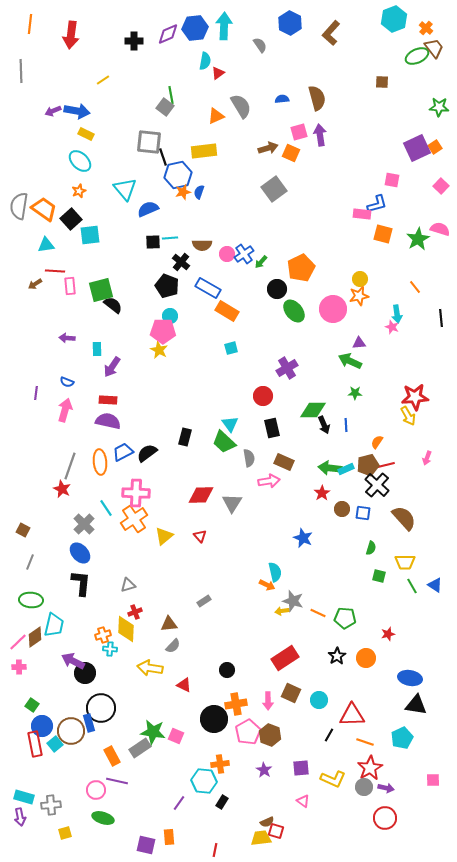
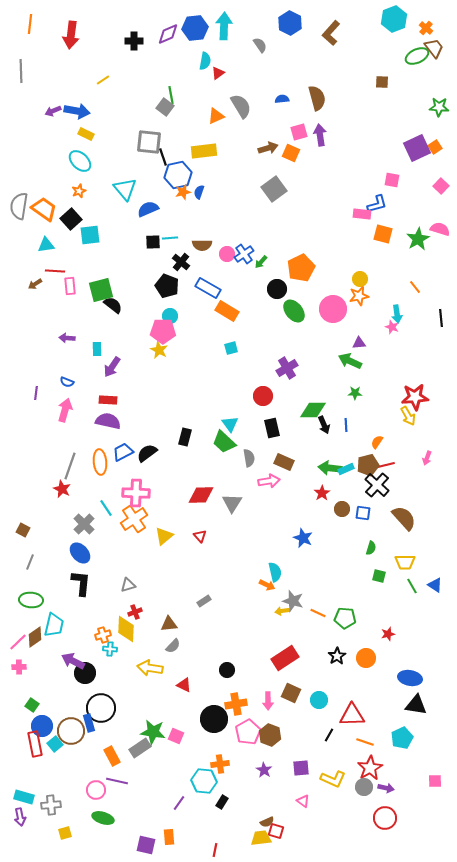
pink square at (433, 780): moved 2 px right, 1 px down
